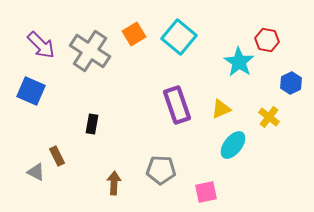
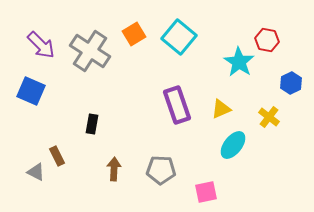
brown arrow: moved 14 px up
